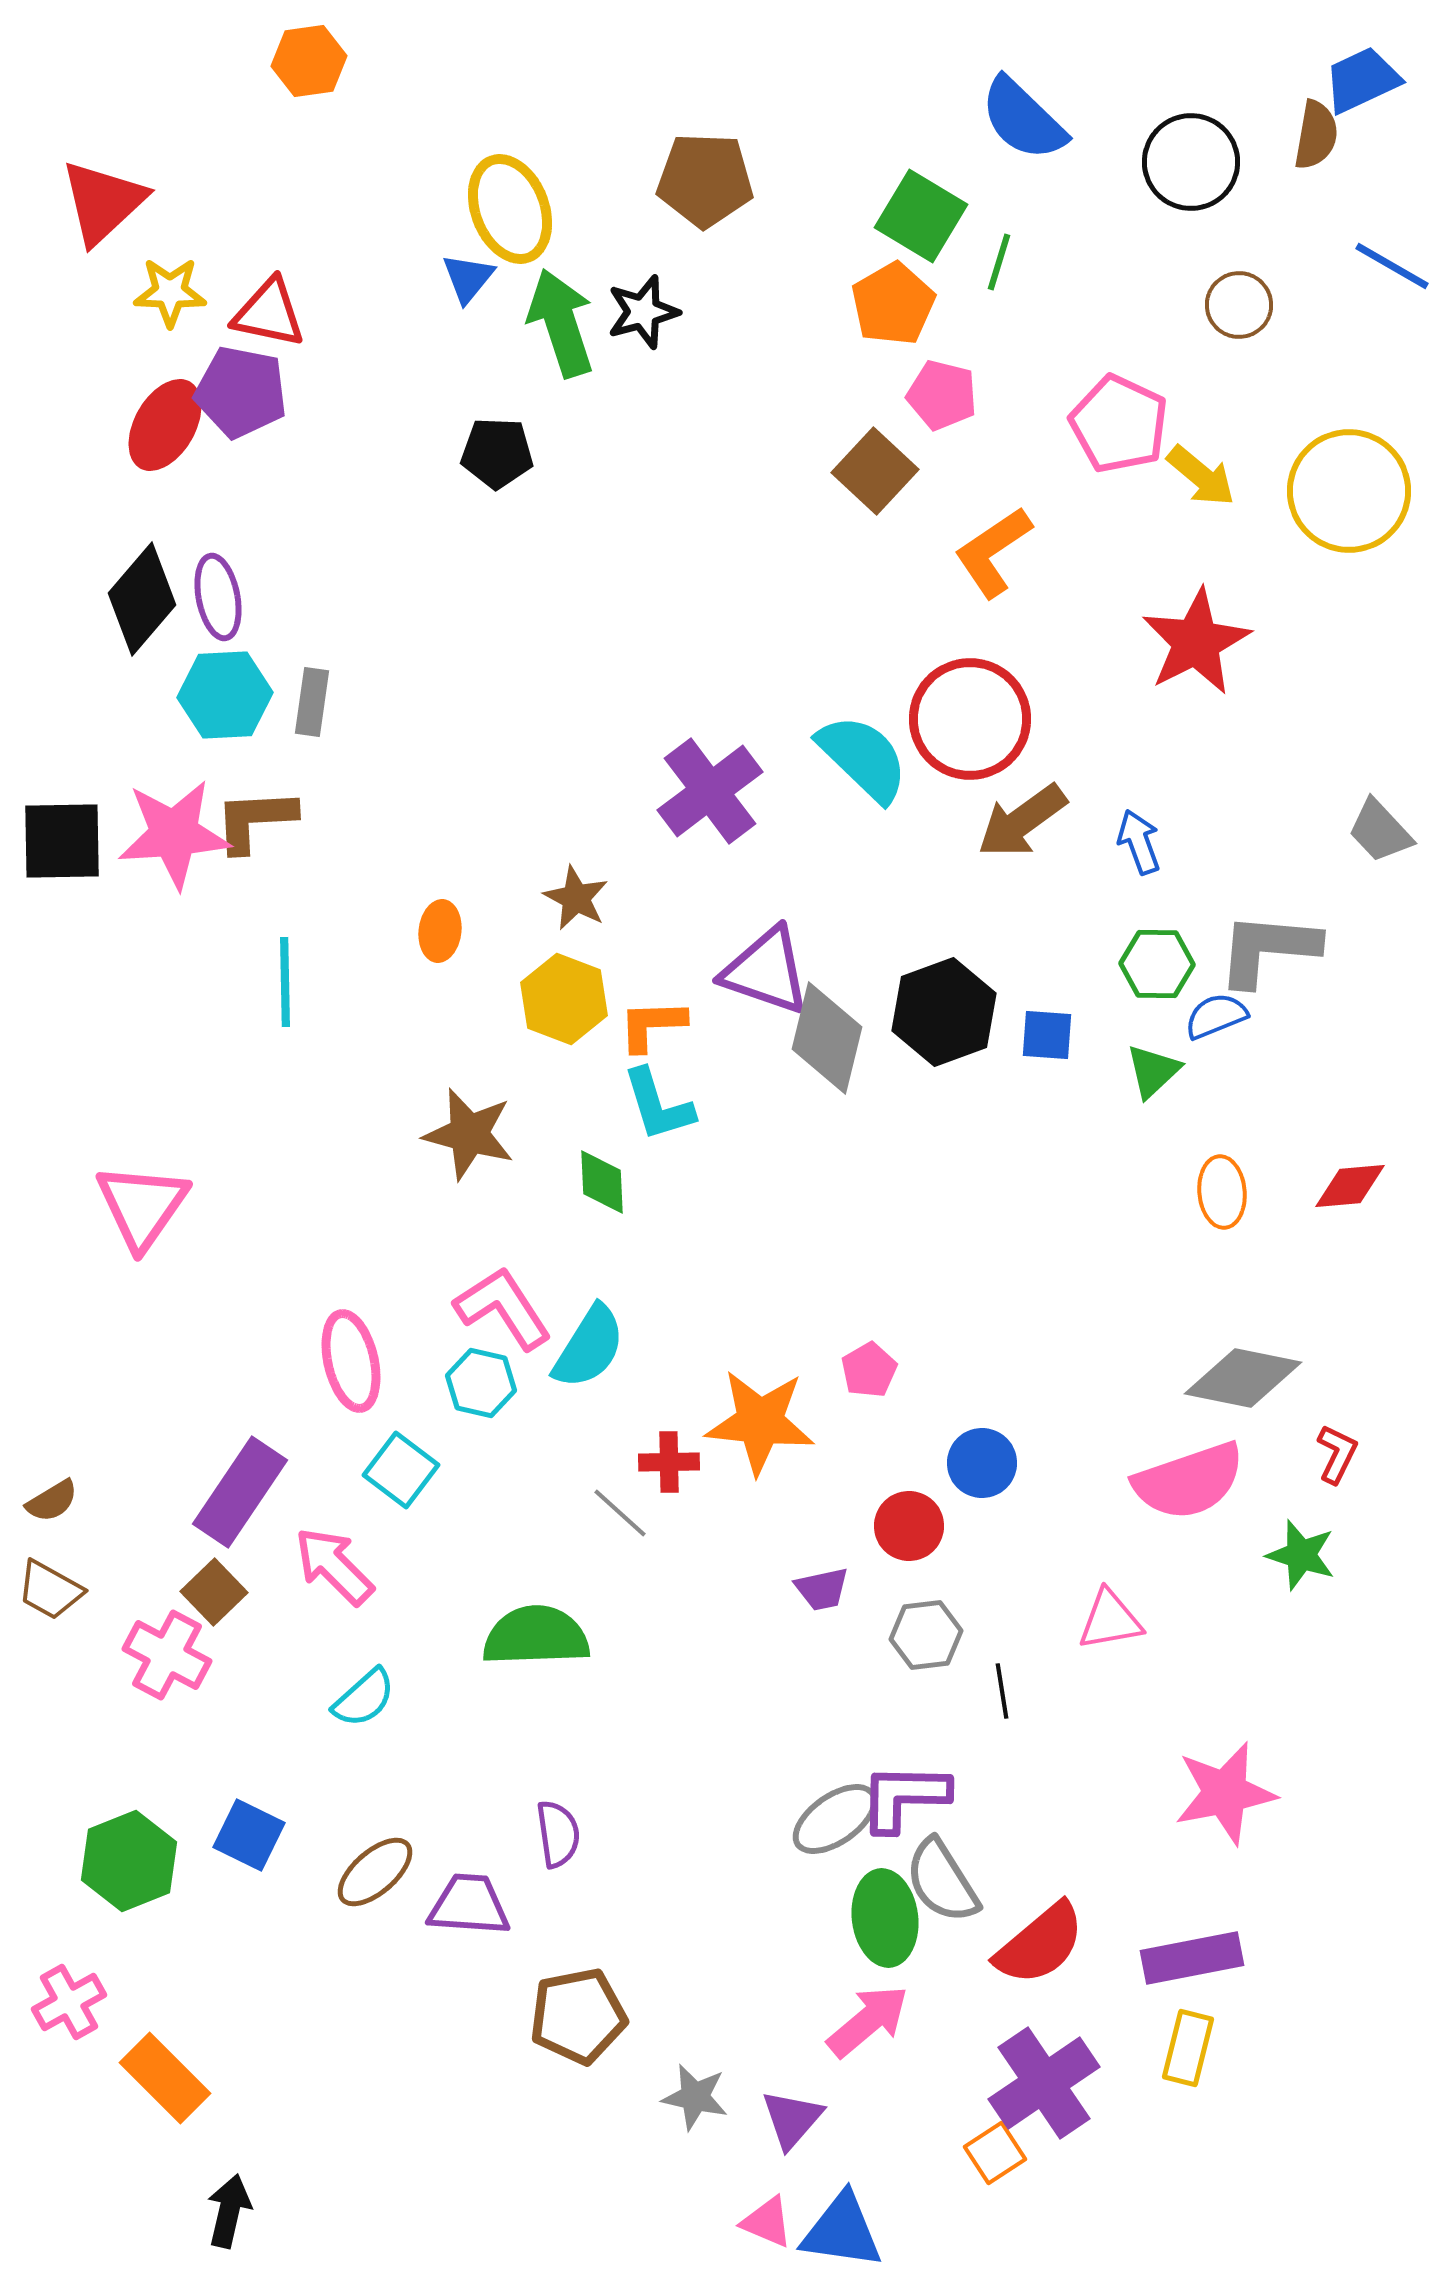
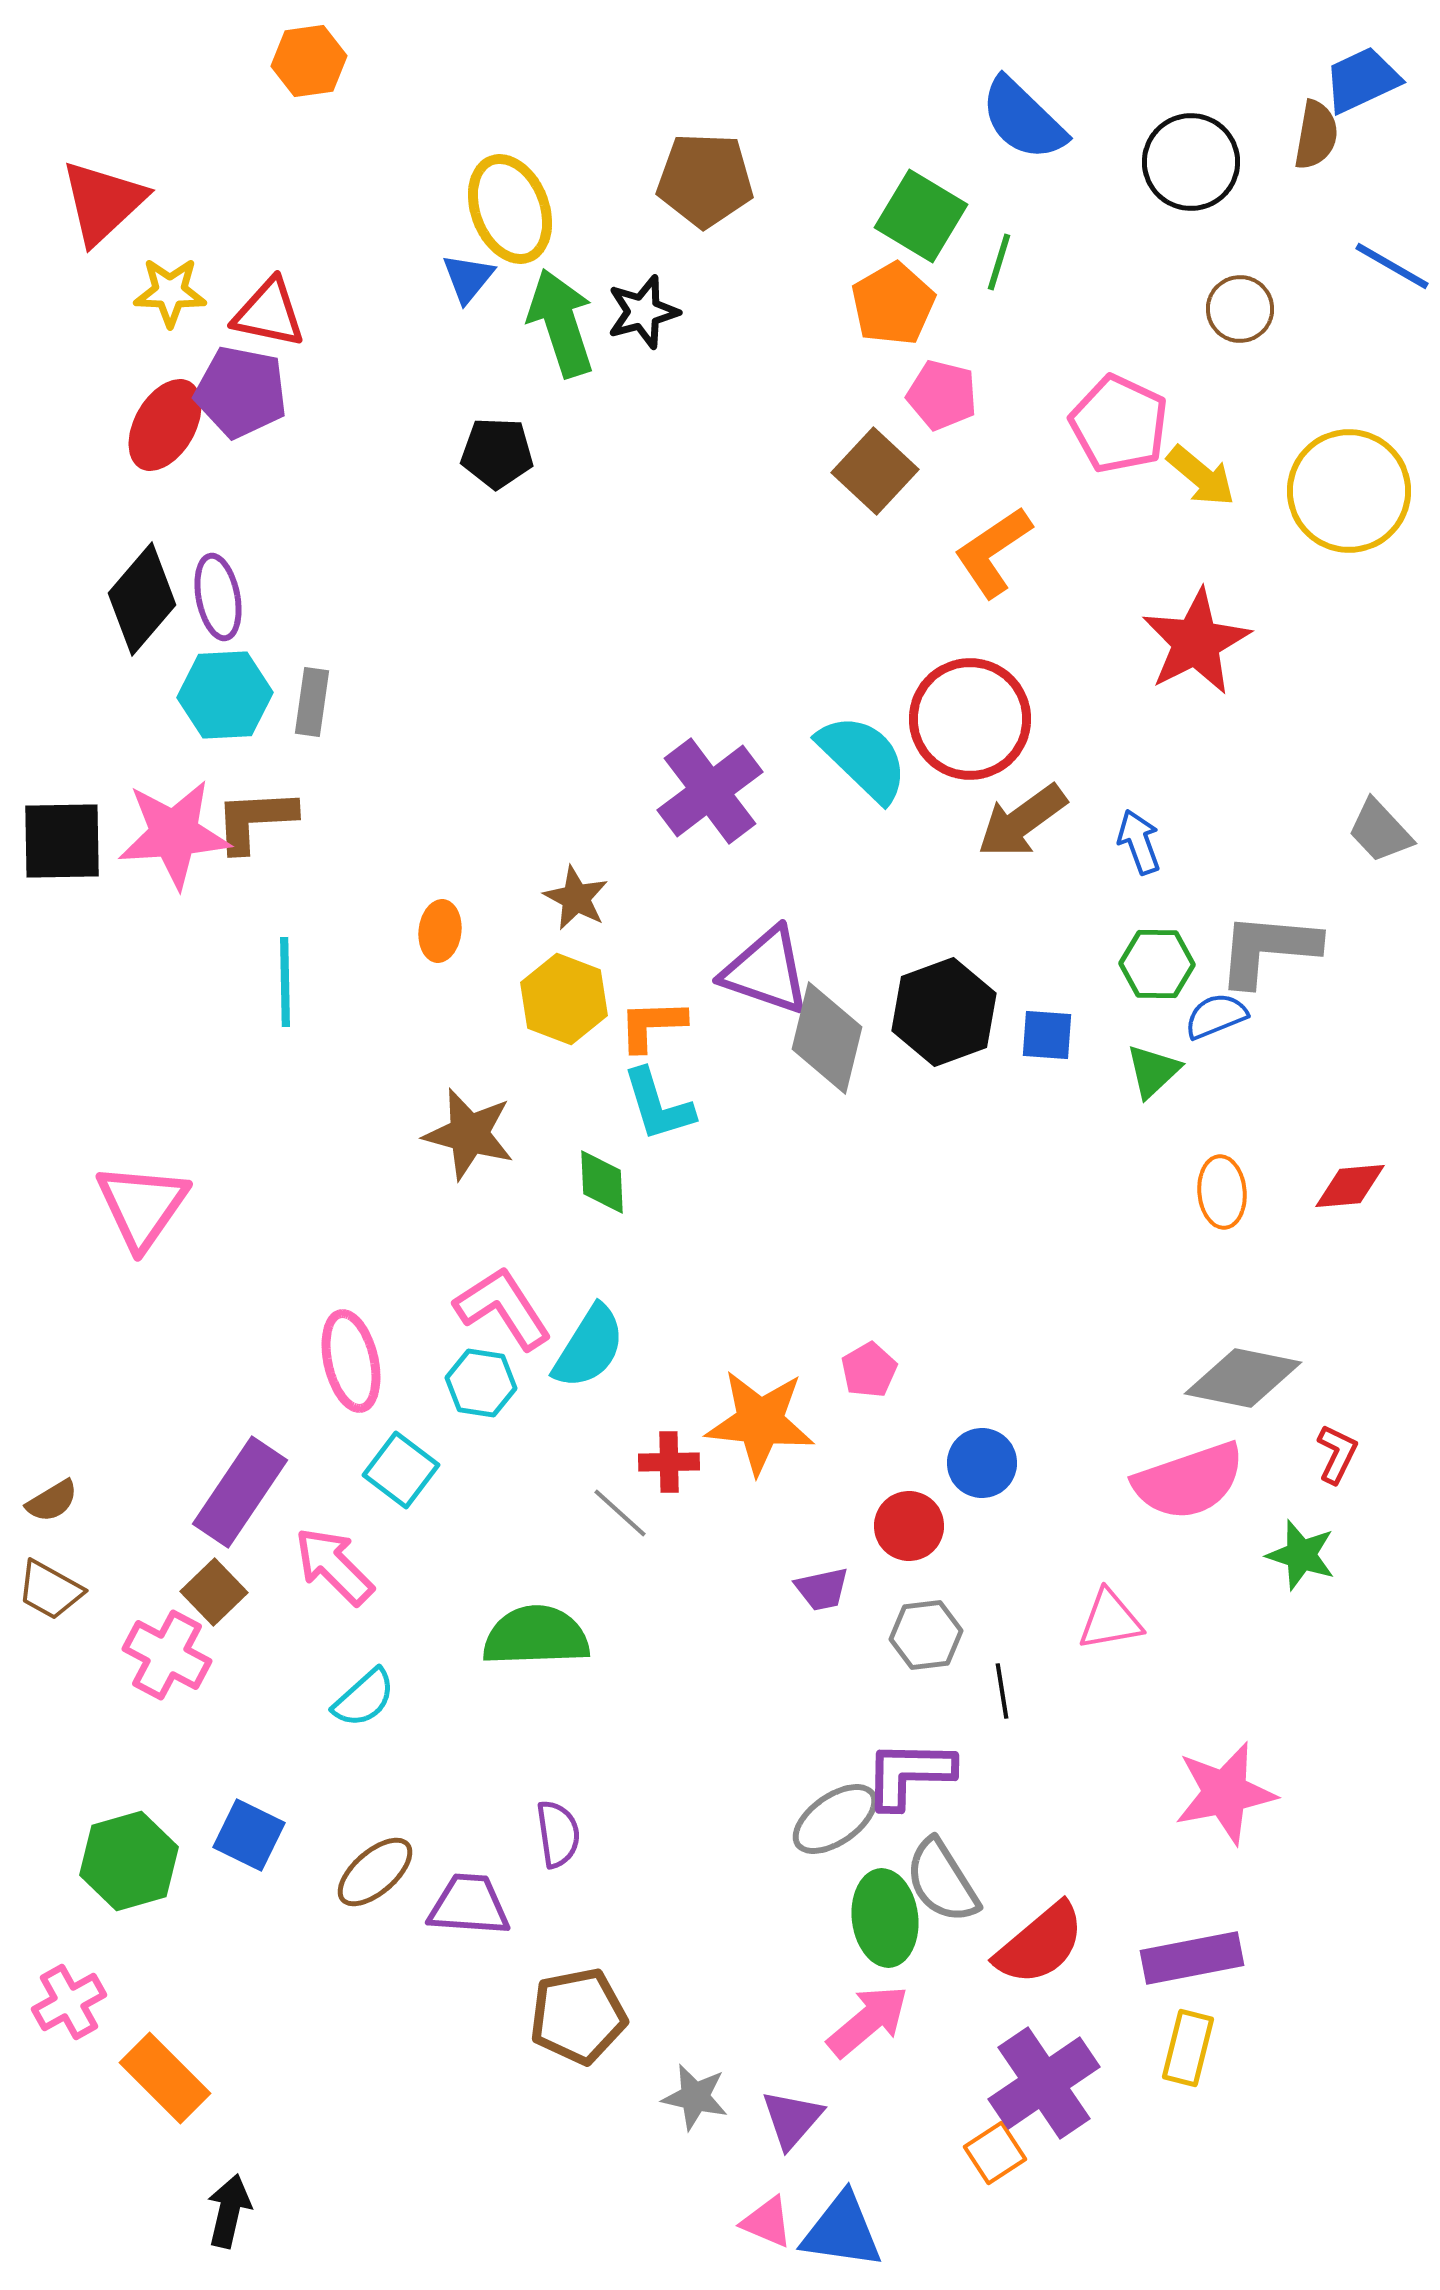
brown circle at (1239, 305): moved 1 px right, 4 px down
cyan hexagon at (481, 1383): rotated 4 degrees counterclockwise
purple L-shape at (904, 1797): moved 5 px right, 23 px up
green hexagon at (129, 1861): rotated 6 degrees clockwise
